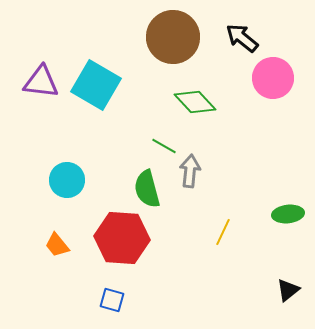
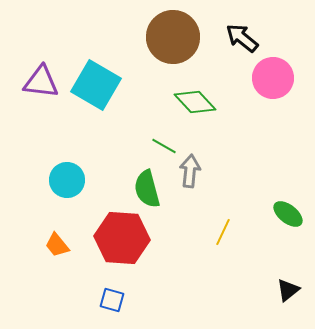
green ellipse: rotated 44 degrees clockwise
